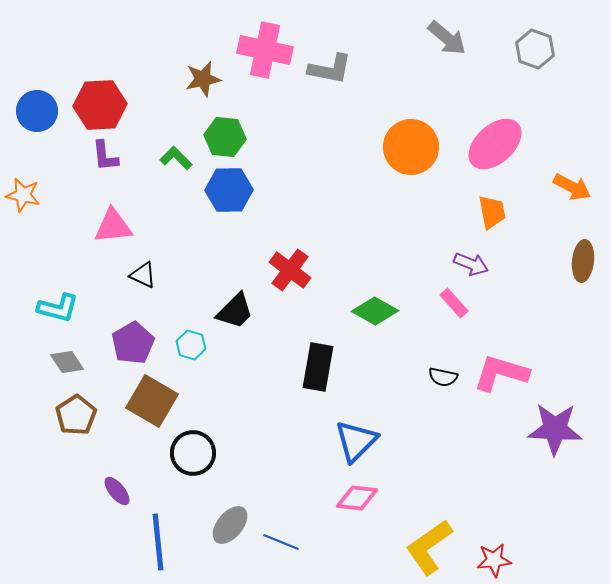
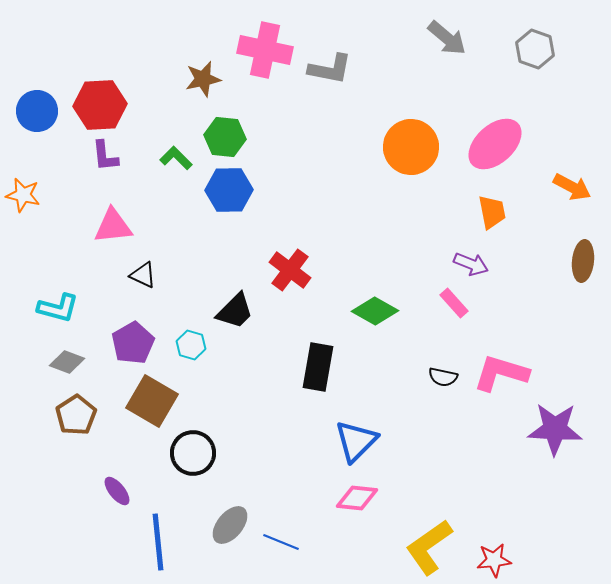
gray diamond at (67, 362): rotated 36 degrees counterclockwise
